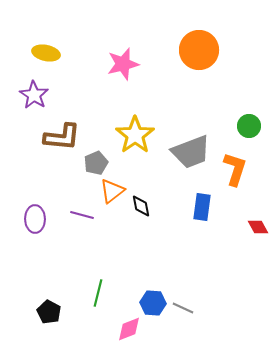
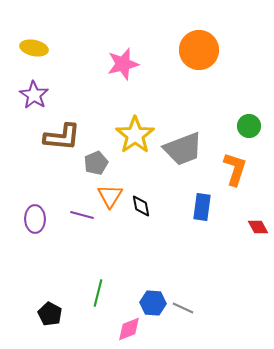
yellow ellipse: moved 12 px left, 5 px up
gray trapezoid: moved 8 px left, 3 px up
orange triangle: moved 2 px left, 5 px down; rotated 20 degrees counterclockwise
black pentagon: moved 1 px right, 2 px down
